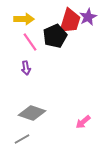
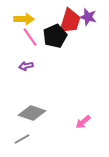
purple star: rotated 30 degrees counterclockwise
pink line: moved 5 px up
purple arrow: moved 2 px up; rotated 88 degrees clockwise
